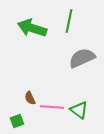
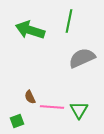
green arrow: moved 2 px left, 2 px down
brown semicircle: moved 1 px up
green triangle: rotated 24 degrees clockwise
